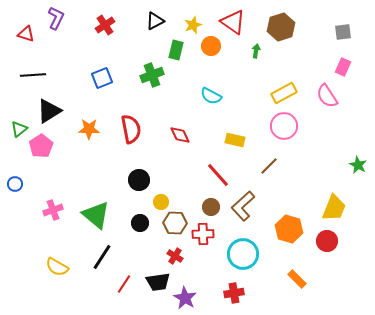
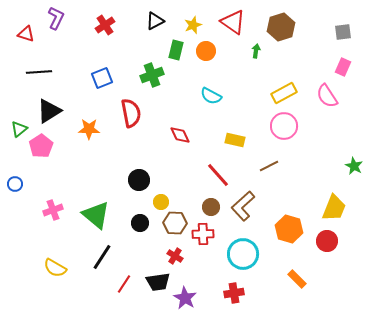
orange circle at (211, 46): moved 5 px left, 5 px down
black line at (33, 75): moved 6 px right, 3 px up
red semicircle at (131, 129): moved 16 px up
green star at (358, 165): moved 4 px left, 1 px down
brown line at (269, 166): rotated 18 degrees clockwise
yellow semicircle at (57, 267): moved 2 px left, 1 px down
